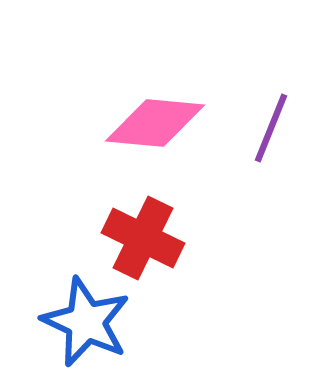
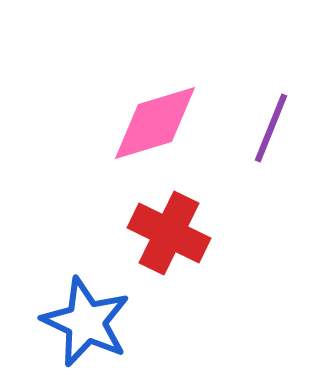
pink diamond: rotated 22 degrees counterclockwise
red cross: moved 26 px right, 5 px up
